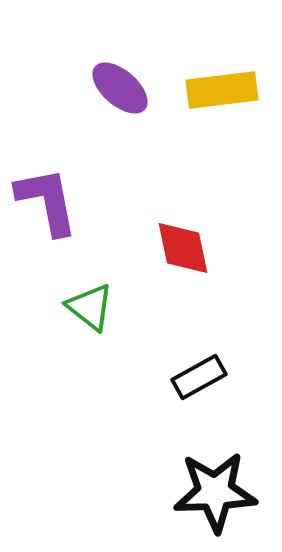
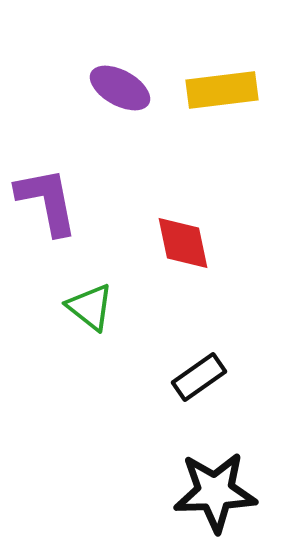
purple ellipse: rotated 12 degrees counterclockwise
red diamond: moved 5 px up
black rectangle: rotated 6 degrees counterclockwise
